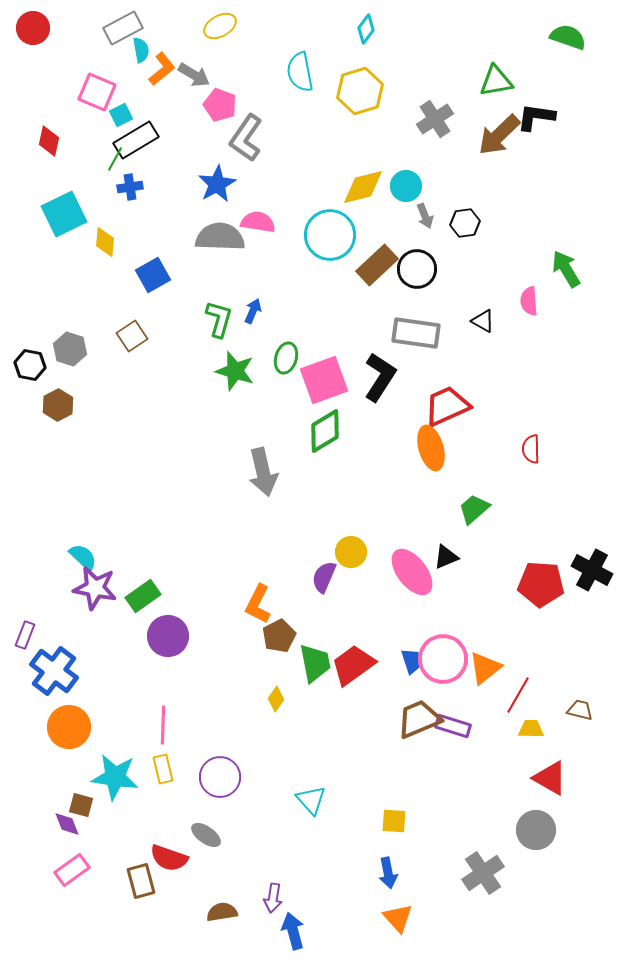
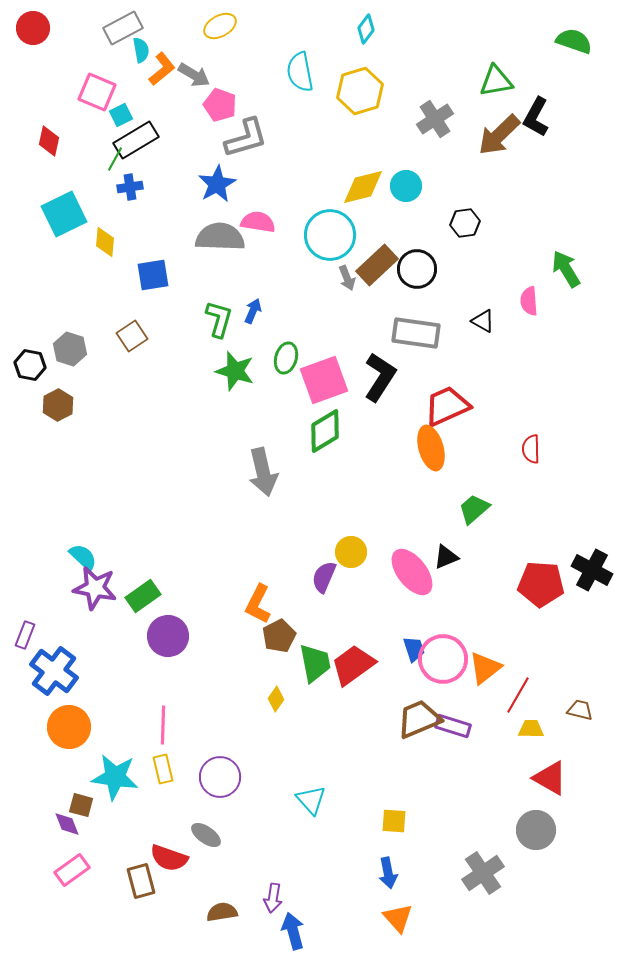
green semicircle at (568, 37): moved 6 px right, 4 px down
black L-shape at (536, 117): rotated 69 degrees counterclockwise
gray L-shape at (246, 138): rotated 141 degrees counterclockwise
gray arrow at (425, 216): moved 78 px left, 62 px down
blue square at (153, 275): rotated 20 degrees clockwise
blue trapezoid at (412, 661): moved 2 px right, 12 px up
